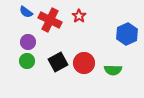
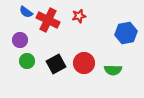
red star: rotated 24 degrees clockwise
red cross: moved 2 px left
blue hexagon: moved 1 px left, 1 px up; rotated 15 degrees clockwise
purple circle: moved 8 px left, 2 px up
black square: moved 2 px left, 2 px down
